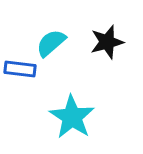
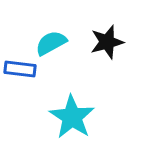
cyan semicircle: rotated 12 degrees clockwise
